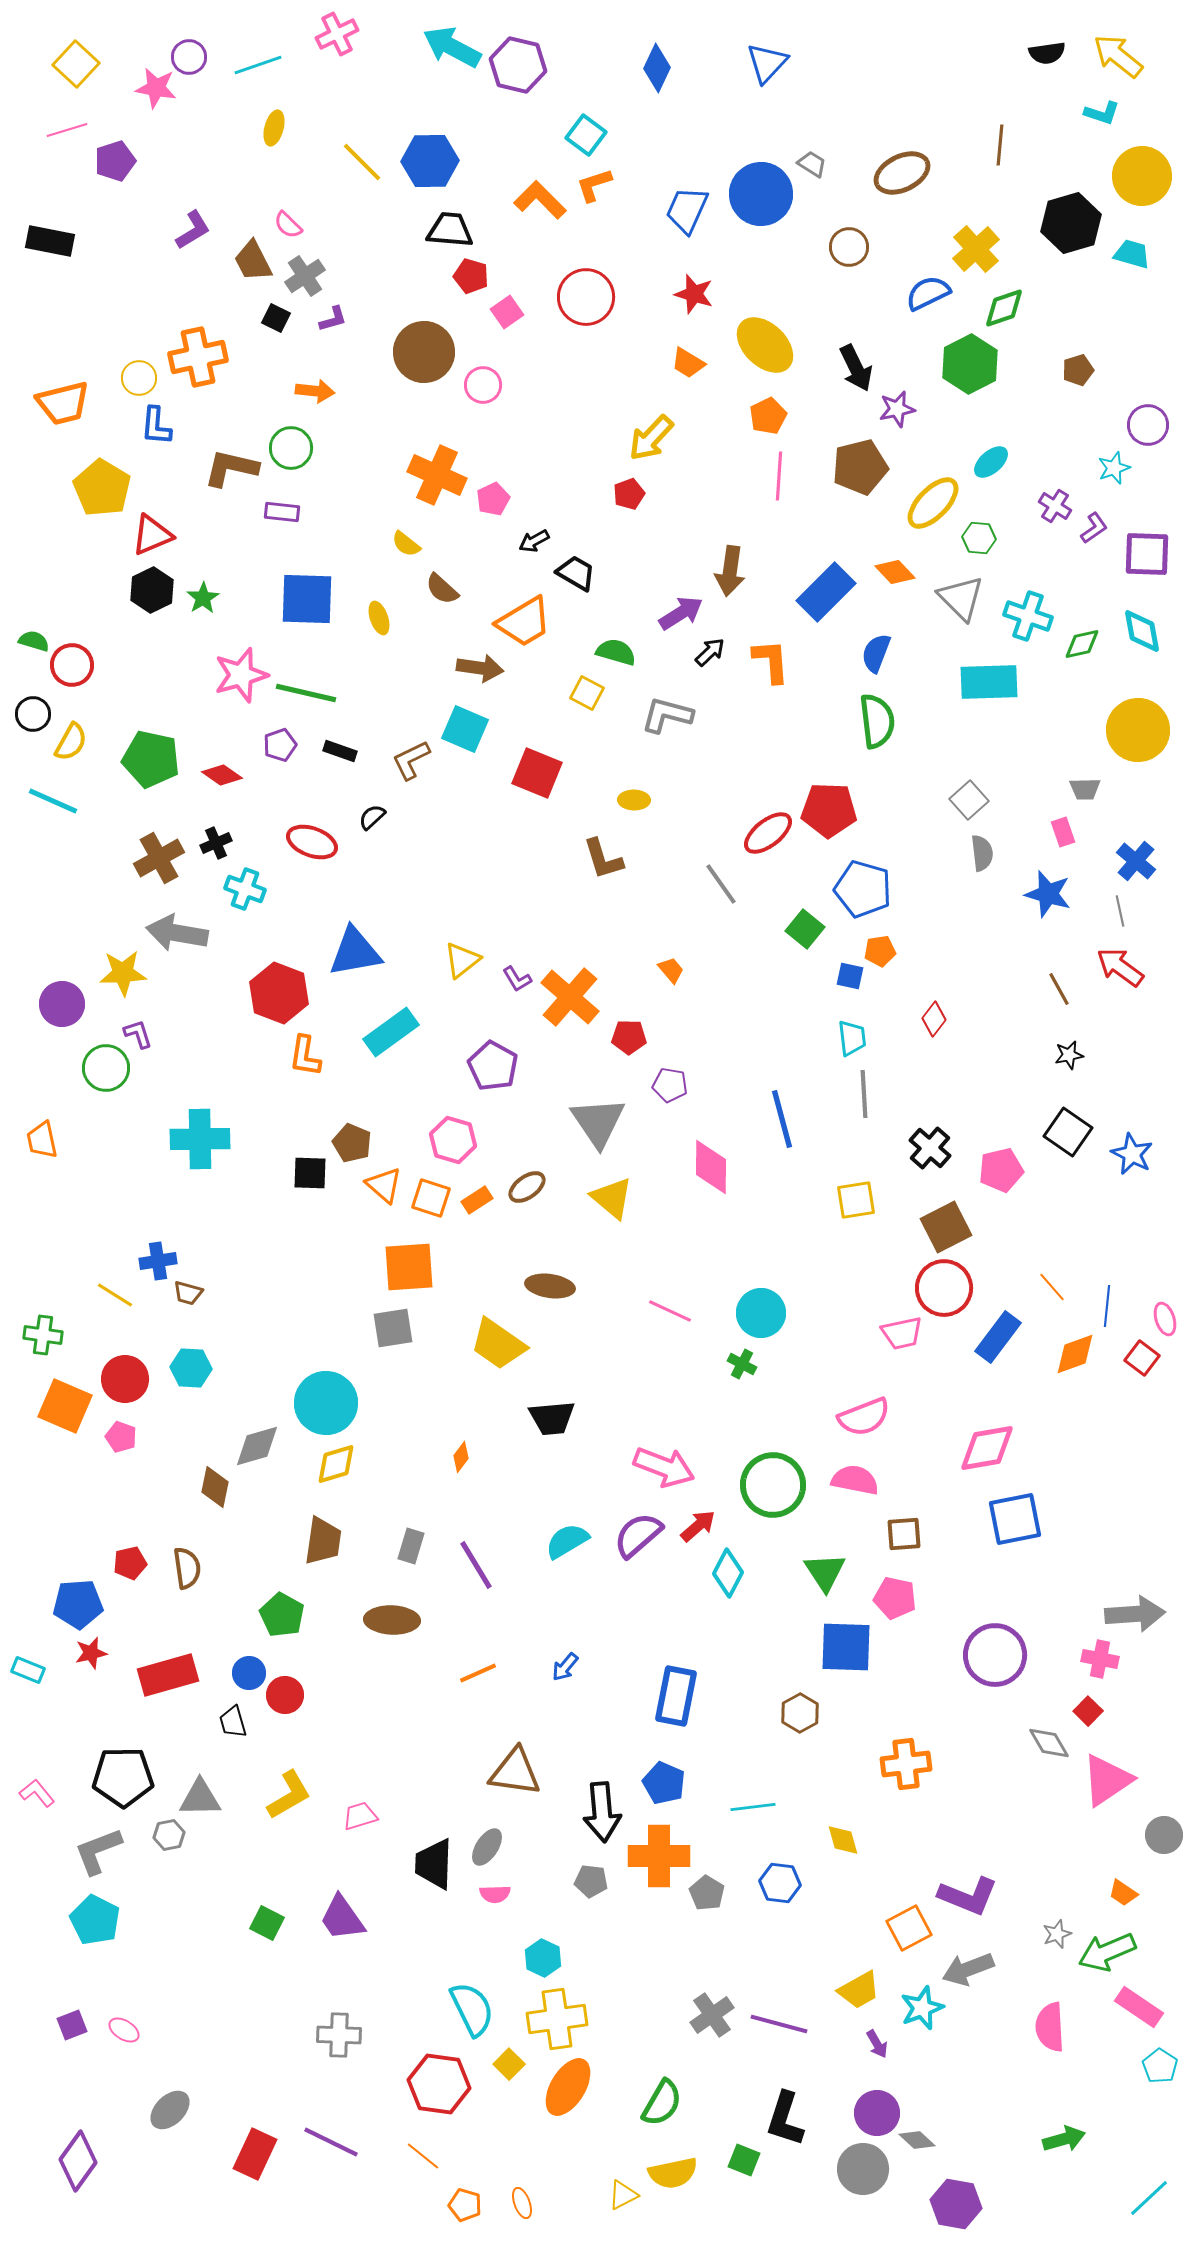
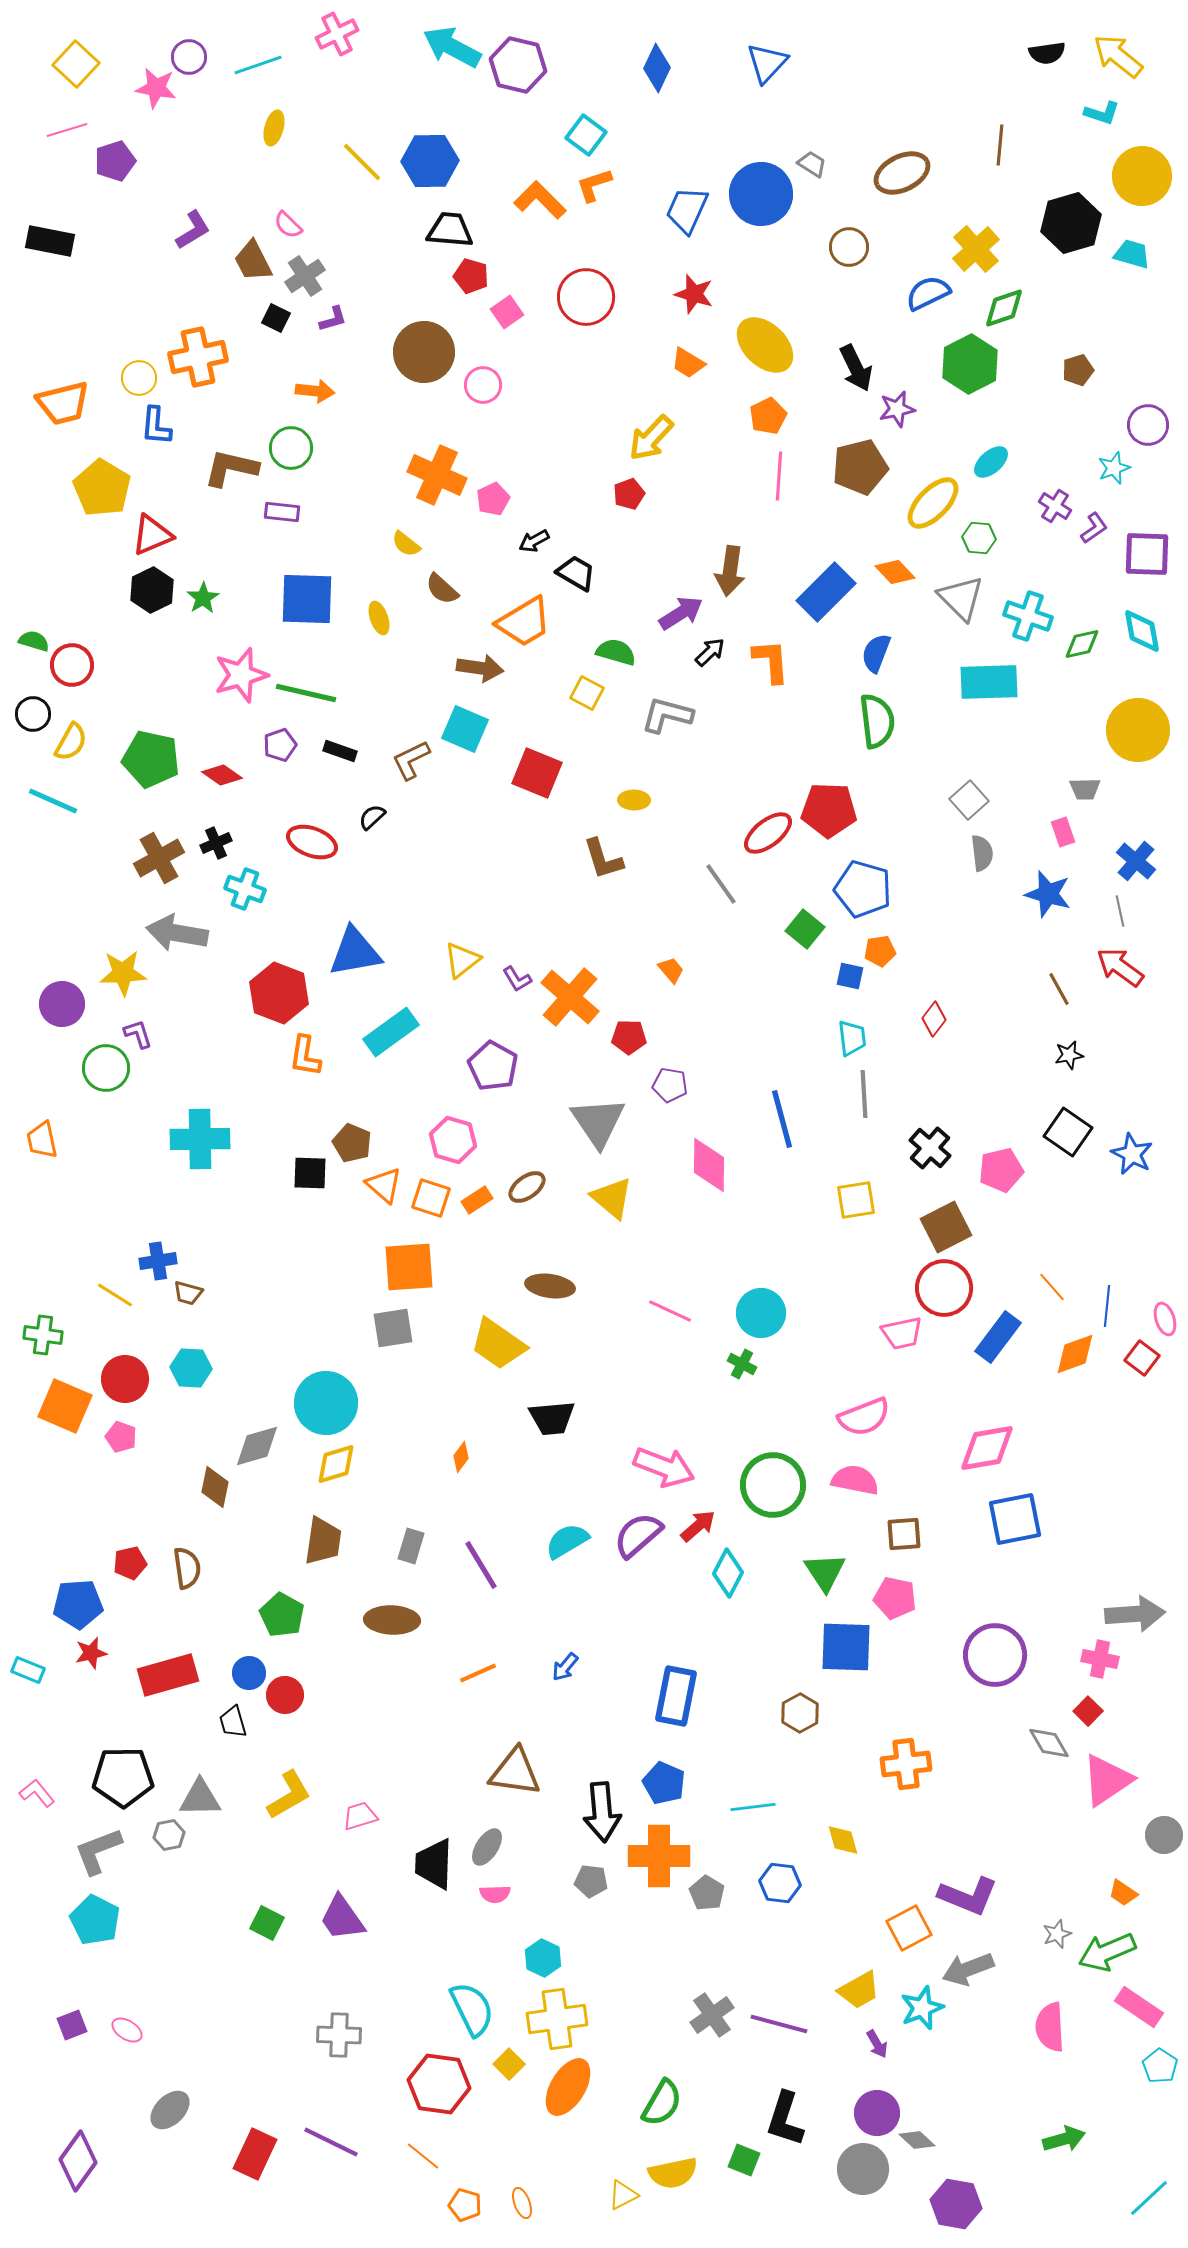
pink diamond at (711, 1167): moved 2 px left, 2 px up
purple line at (476, 1565): moved 5 px right
pink ellipse at (124, 2030): moved 3 px right
